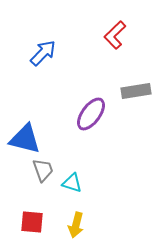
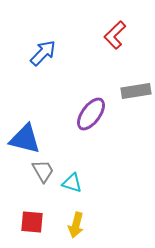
gray trapezoid: moved 1 px down; rotated 10 degrees counterclockwise
